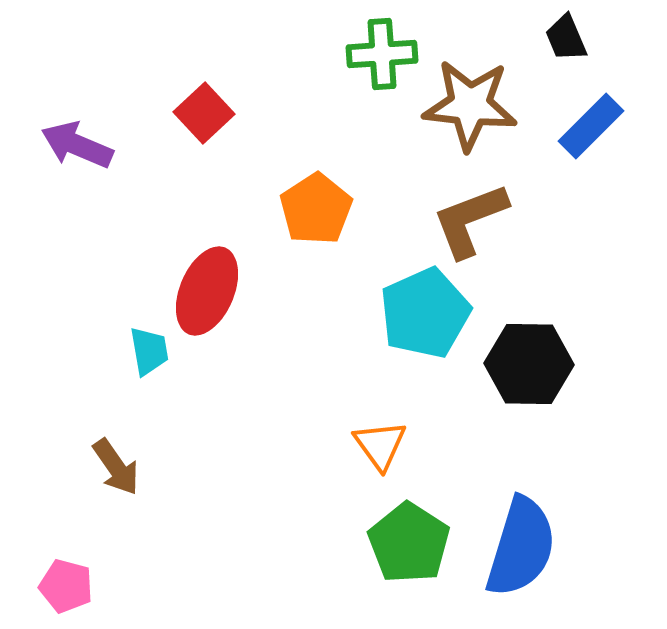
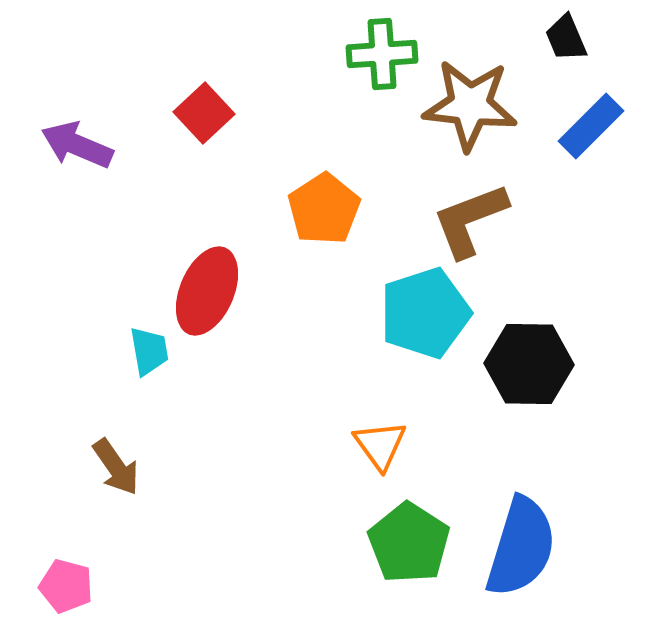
orange pentagon: moved 8 px right
cyan pentagon: rotated 6 degrees clockwise
